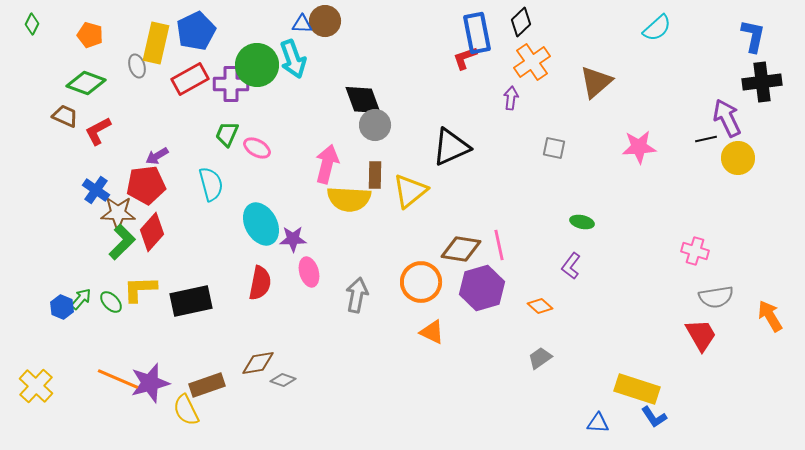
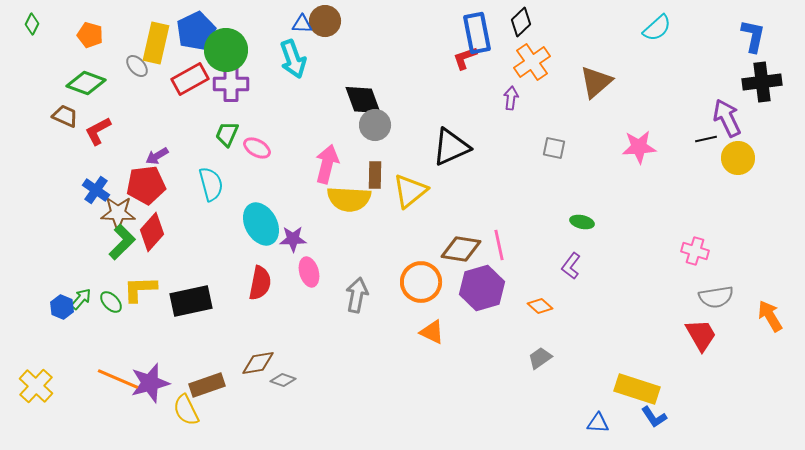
green circle at (257, 65): moved 31 px left, 15 px up
gray ellipse at (137, 66): rotated 25 degrees counterclockwise
